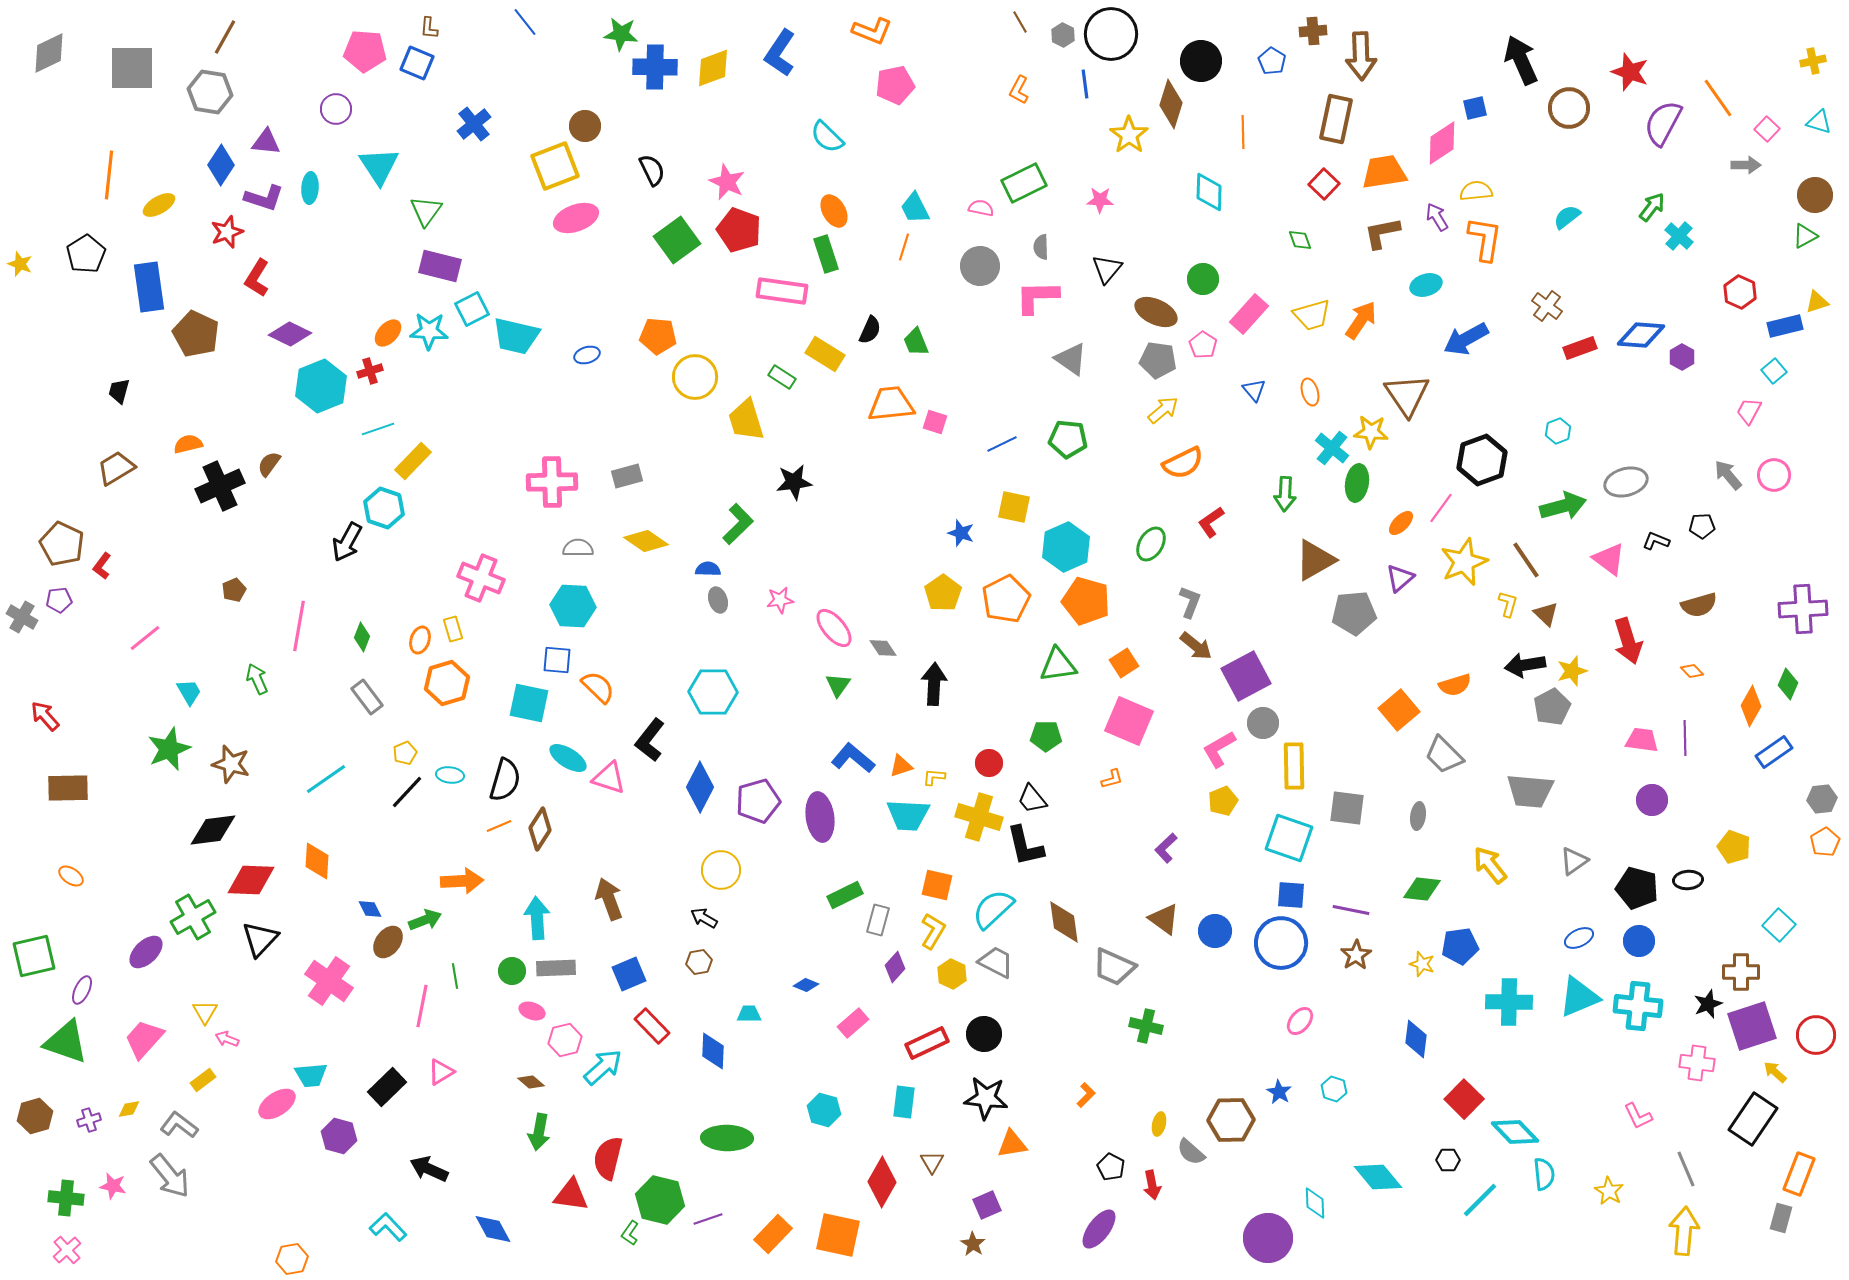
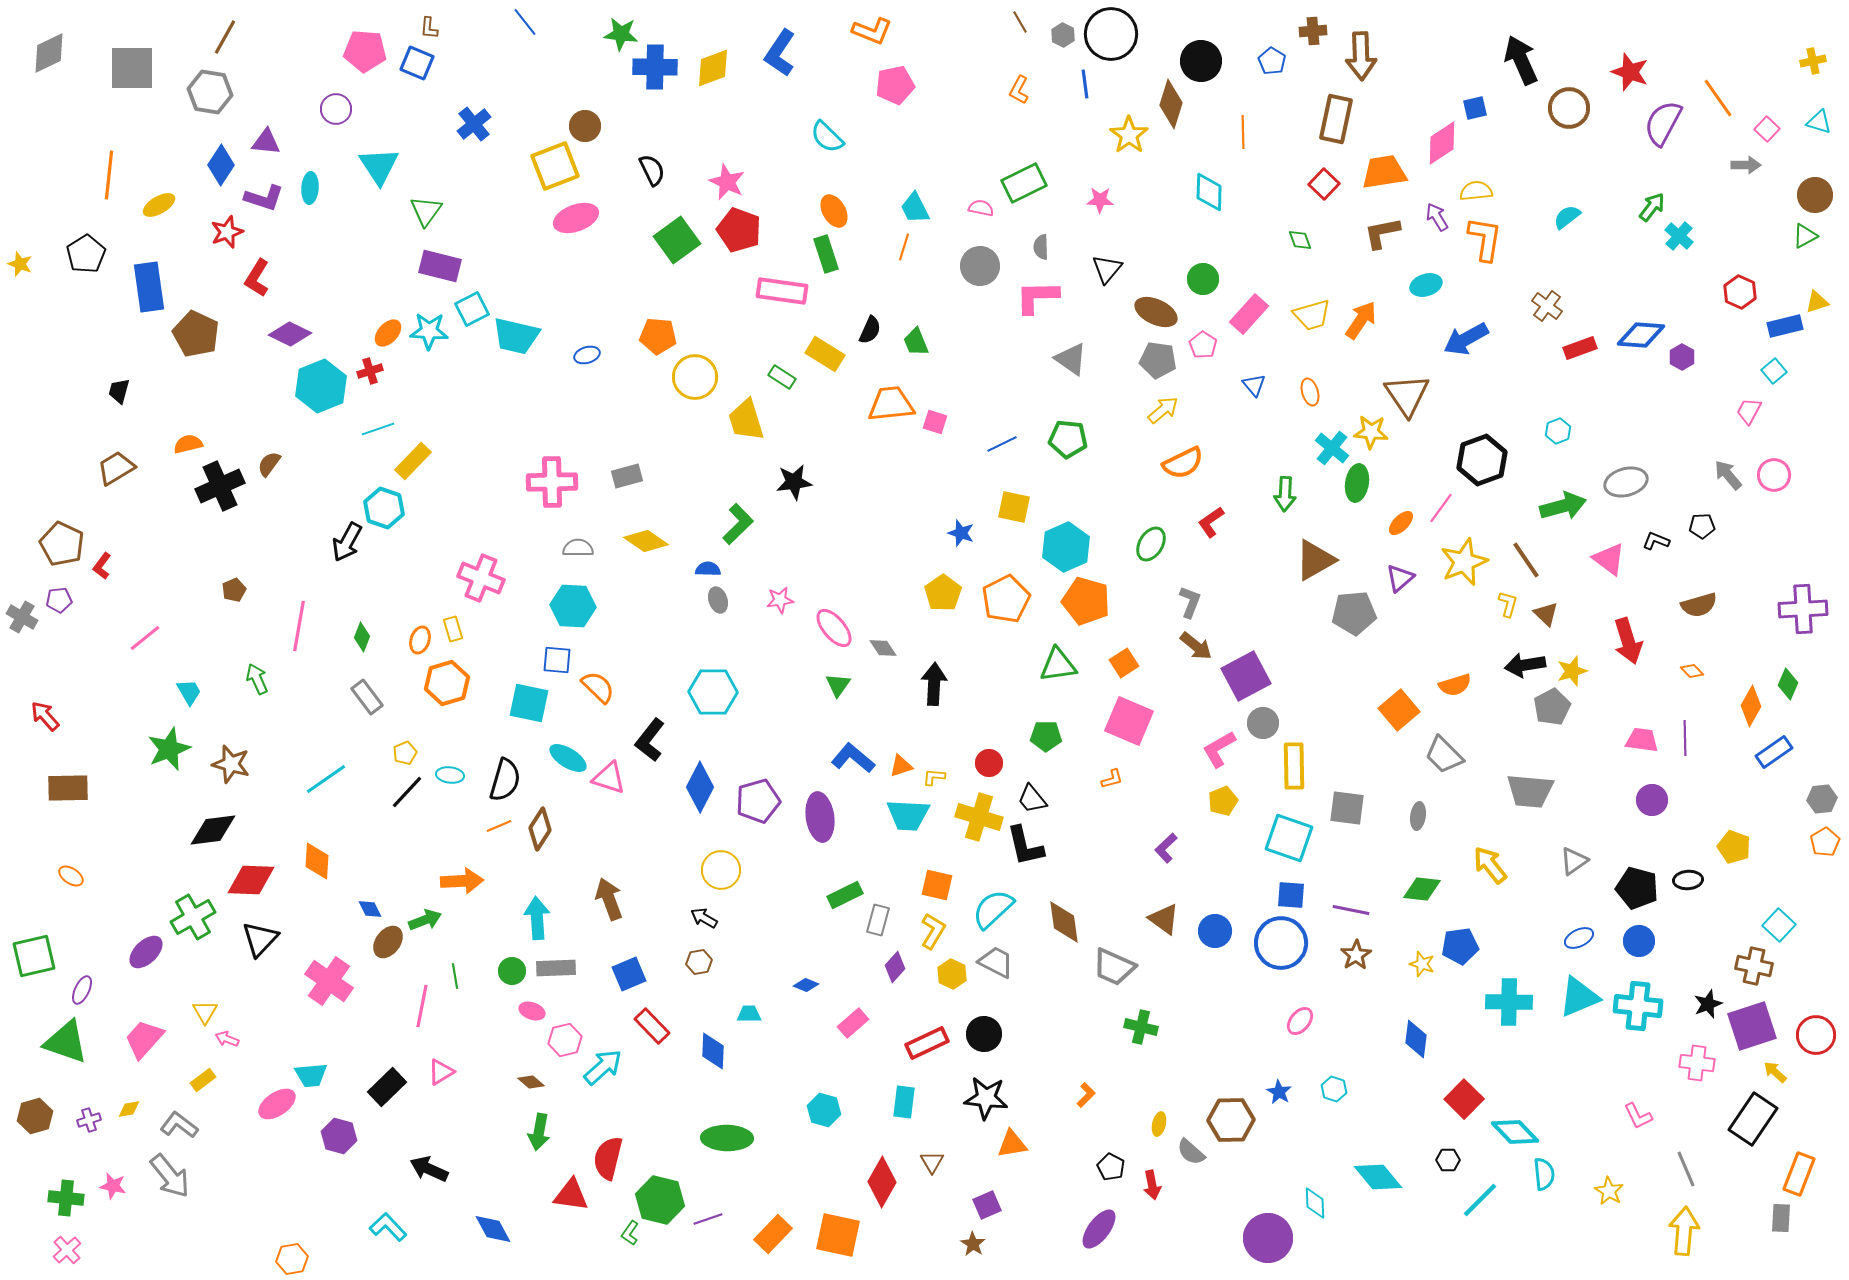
blue triangle at (1254, 390): moved 5 px up
brown cross at (1741, 972): moved 13 px right, 6 px up; rotated 12 degrees clockwise
green cross at (1146, 1026): moved 5 px left, 1 px down
gray rectangle at (1781, 1218): rotated 12 degrees counterclockwise
